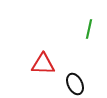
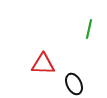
black ellipse: moved 1 px left
